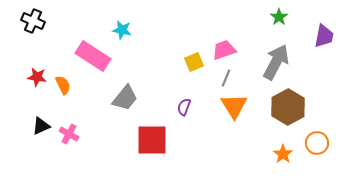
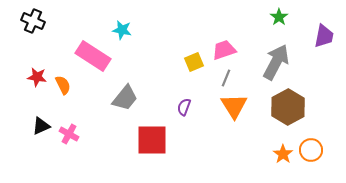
orange circle: moved 6 px left, 7 px down
